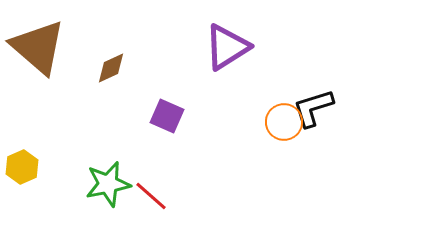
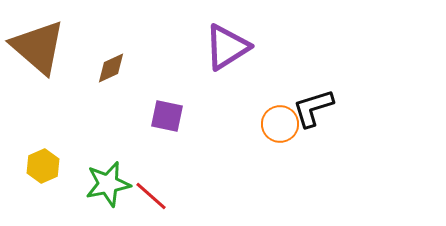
purple square: rotated 12 degrees counterclockwise
orange circle: moved 4 px left, 2 px down
yellow hexagon: moved 21 px right, 1 px up
